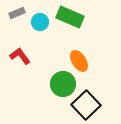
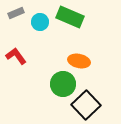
gray rectangle: moved 1 px left
red L-shape: moved 4 px left
orange ellipse: rotated 45 degrees counterclockwise
